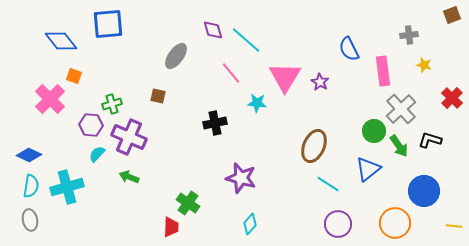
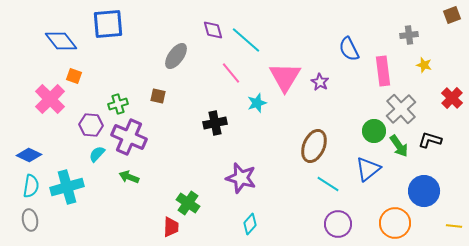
cyan star at (257, 103): rotated 24 degrees counterclockwise
green cross at (112, 104): moved 6 px right
